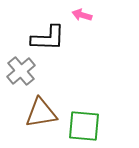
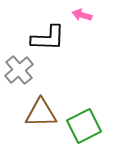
gray cross: moved 2 px left, 1 px up
brown triangle: rotated 8 degrees clockwise
green square: rotated 32 degrees counterclockwise
